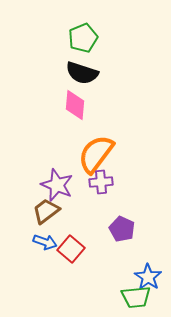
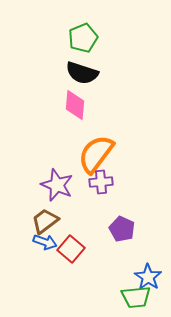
brown trapezoid: moved 1 px left, 10 px down
